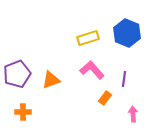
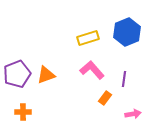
blue hexagon: moved 1 px up; rotated 16 degrees clockwise
orange triangle: moved 5 px left, 5 px up
pink arrow: rotated 84 degrees clockwise
